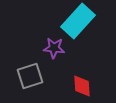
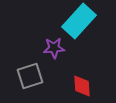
cyan rectangle: moved 1 px right
purple star: rotated 10 degrees counterclockwise
